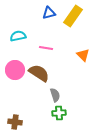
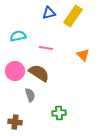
pink circle: moved 1 px down
gray semicircle: moved 25 px left
